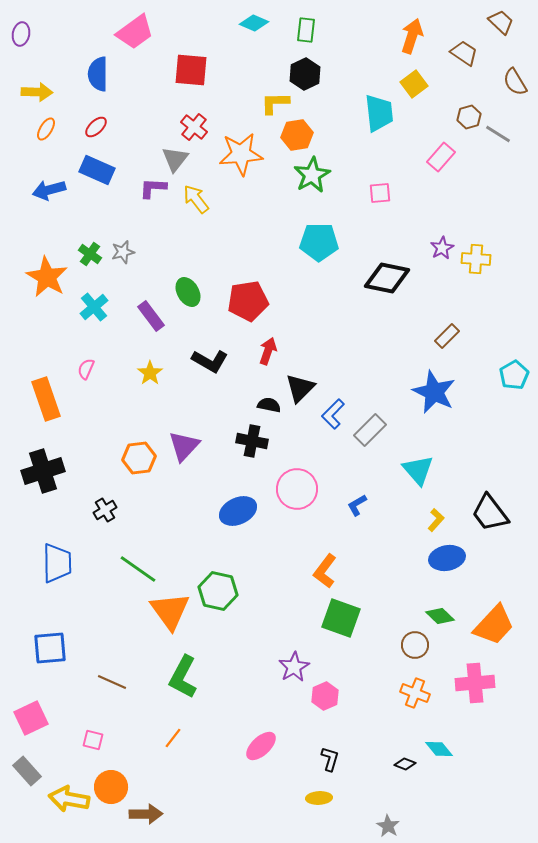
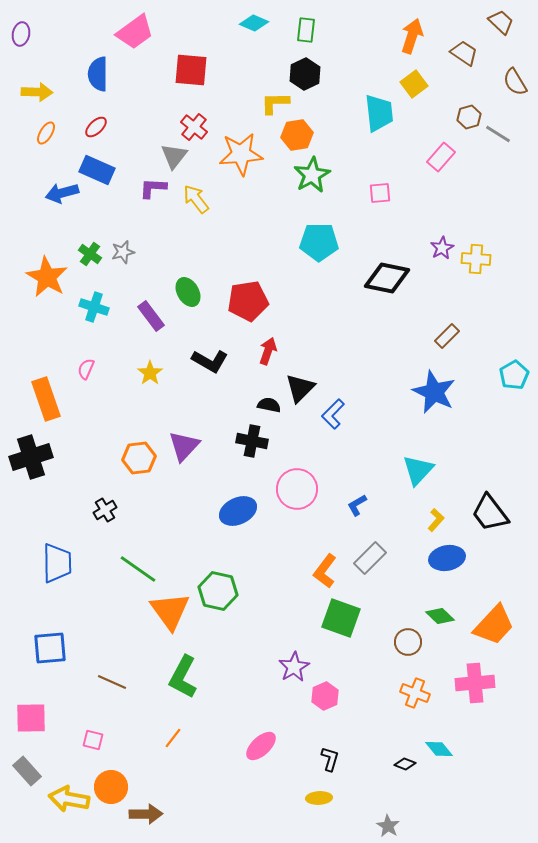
orange ellipse at (46, 129): moved 4 px down
gray triangle at (175, 159): moved 1 px left, 3 px up
blue arrow at (49, 190): moved 13 px right, 3 px down
cyan cross at (94, 307): rotated 32 degrees counterclockwise
gray rectangle at (370, 430): moved 128 px down
cyan triangle at (418, 470): rotated 24 degrees clockwise
black cross at (43, 471): moved 12 px left, 14 px up
brown circle at (415, 645): moved 7 px left, 3 px up
pink square at (31, 718): rotated 24 degrees clockwise
